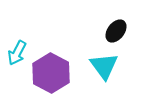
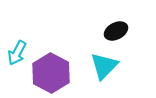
black ellipse: rotated 25 degrees clockwise
cyan triangle: rotated 20 degrees clockwise
